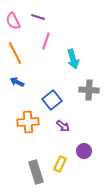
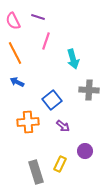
purple circle: moved 1 px right
